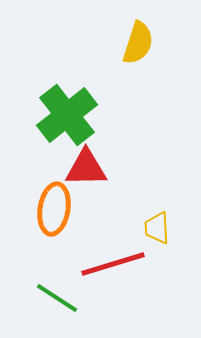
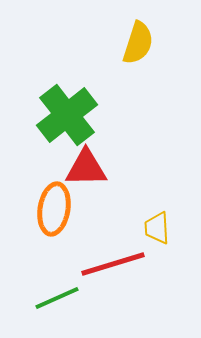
green line: rotated 57 degrees counterclockwise
